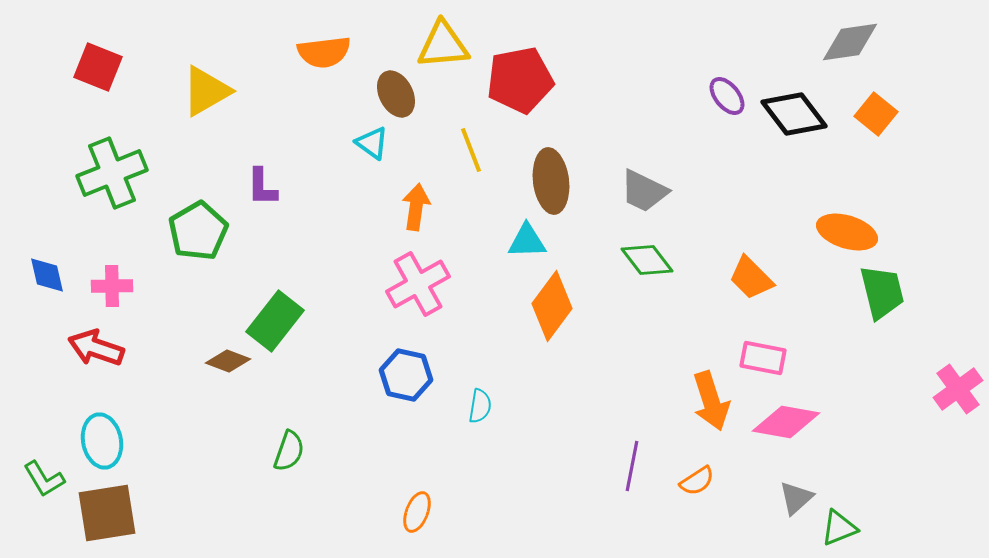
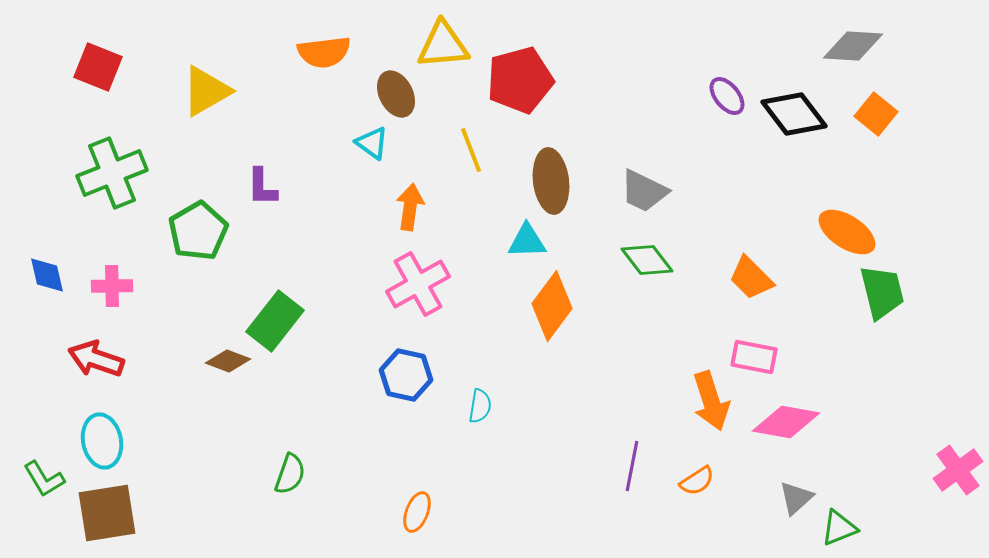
gray diamond at (850, 42): moved 3 px right, 4 px down; rotated 12 degrees clockwise
red pentagon at (520, 80): rotated 4 degrees counterclockwise
orange arrow at (416, 207): moved 6 px left
orange ellipse at (847, 232): rotated 16 degrees clockwise
red arrow at (96, 348): moved 11 px down
pink rectangle at (763, 358): moved 9 px left, 1 px up
pink cross at (958, 389): moved 81 px down
green semicircle at (289, 451): moved 1 px right, 23 px down
